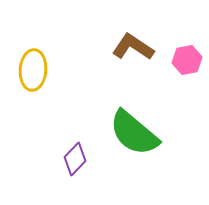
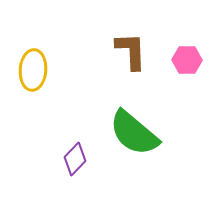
brown L-shape: moved 2 px left, 4 px down; rotated 54 degrees clockwise
pink hexagon: rotated 12 degrees clockwise
